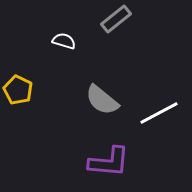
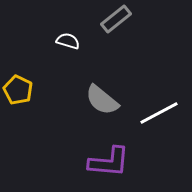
white semicircle: moved 4 px right
